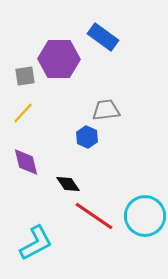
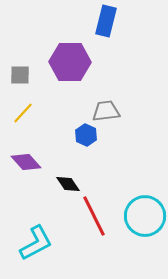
blue rectangle: moved 3 px right, 16 px up; rotated 68 degrees clockwise
purple hexagon: moved 11 px right, 3 px down
gray square: moved 5 px left, 1 px up; rotated 10 degrees clockwise
gray trapezoid: moved 1 px down
blue hexagon: moved 1 px left, 2 px up
purple diamond: rotated 28 degrees counterclockwise
red line: rotated 30 degrees clockwise
